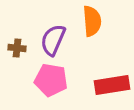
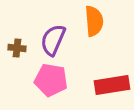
orange semicircle: moved 2 px right
